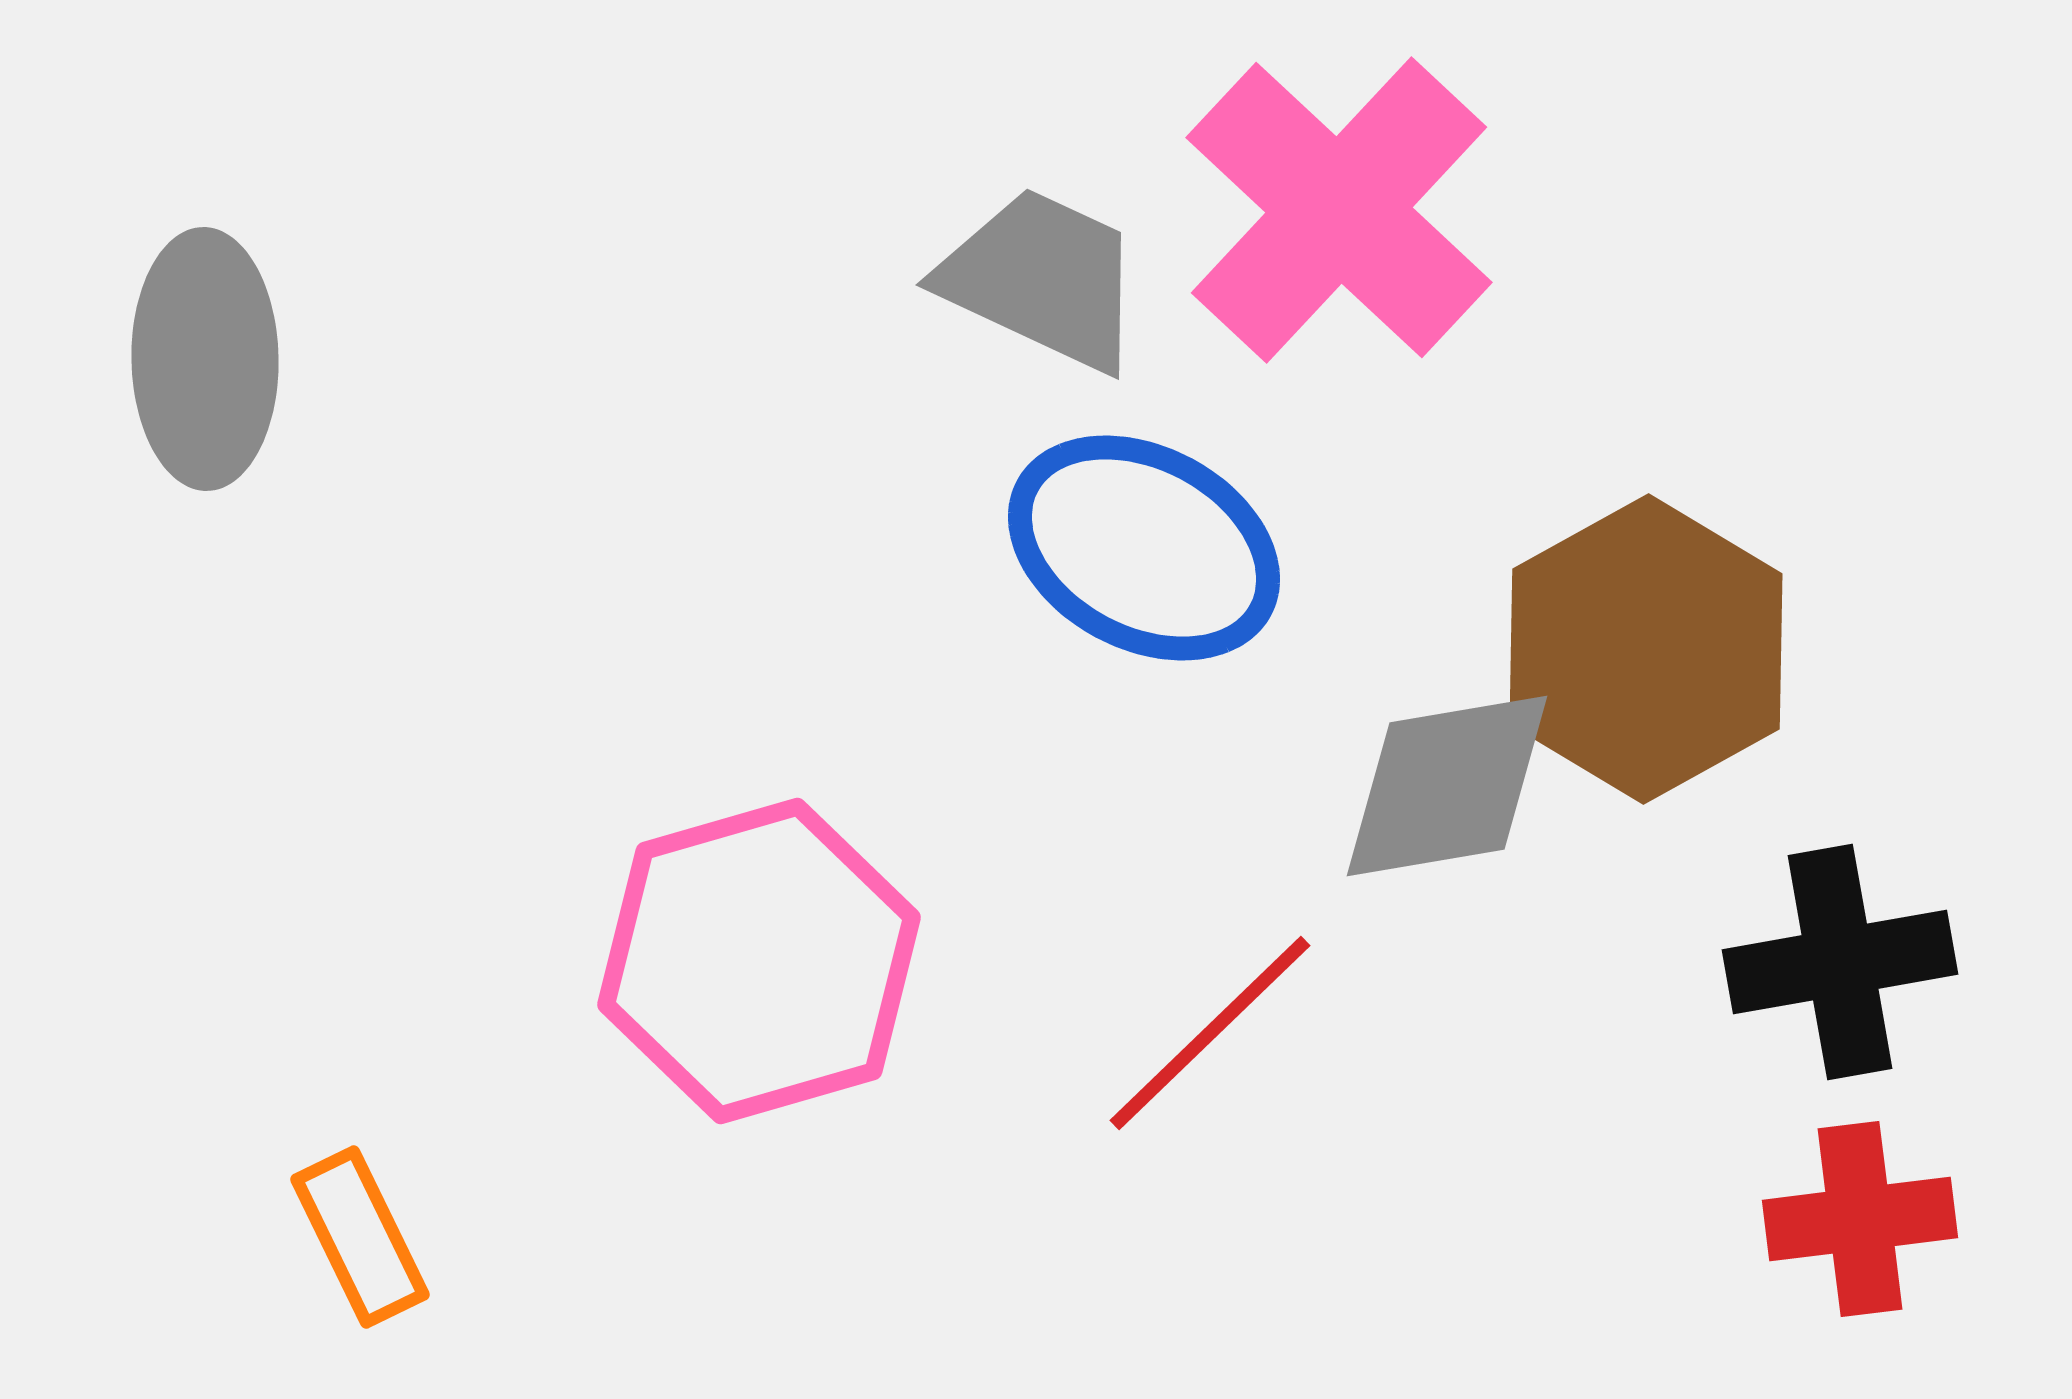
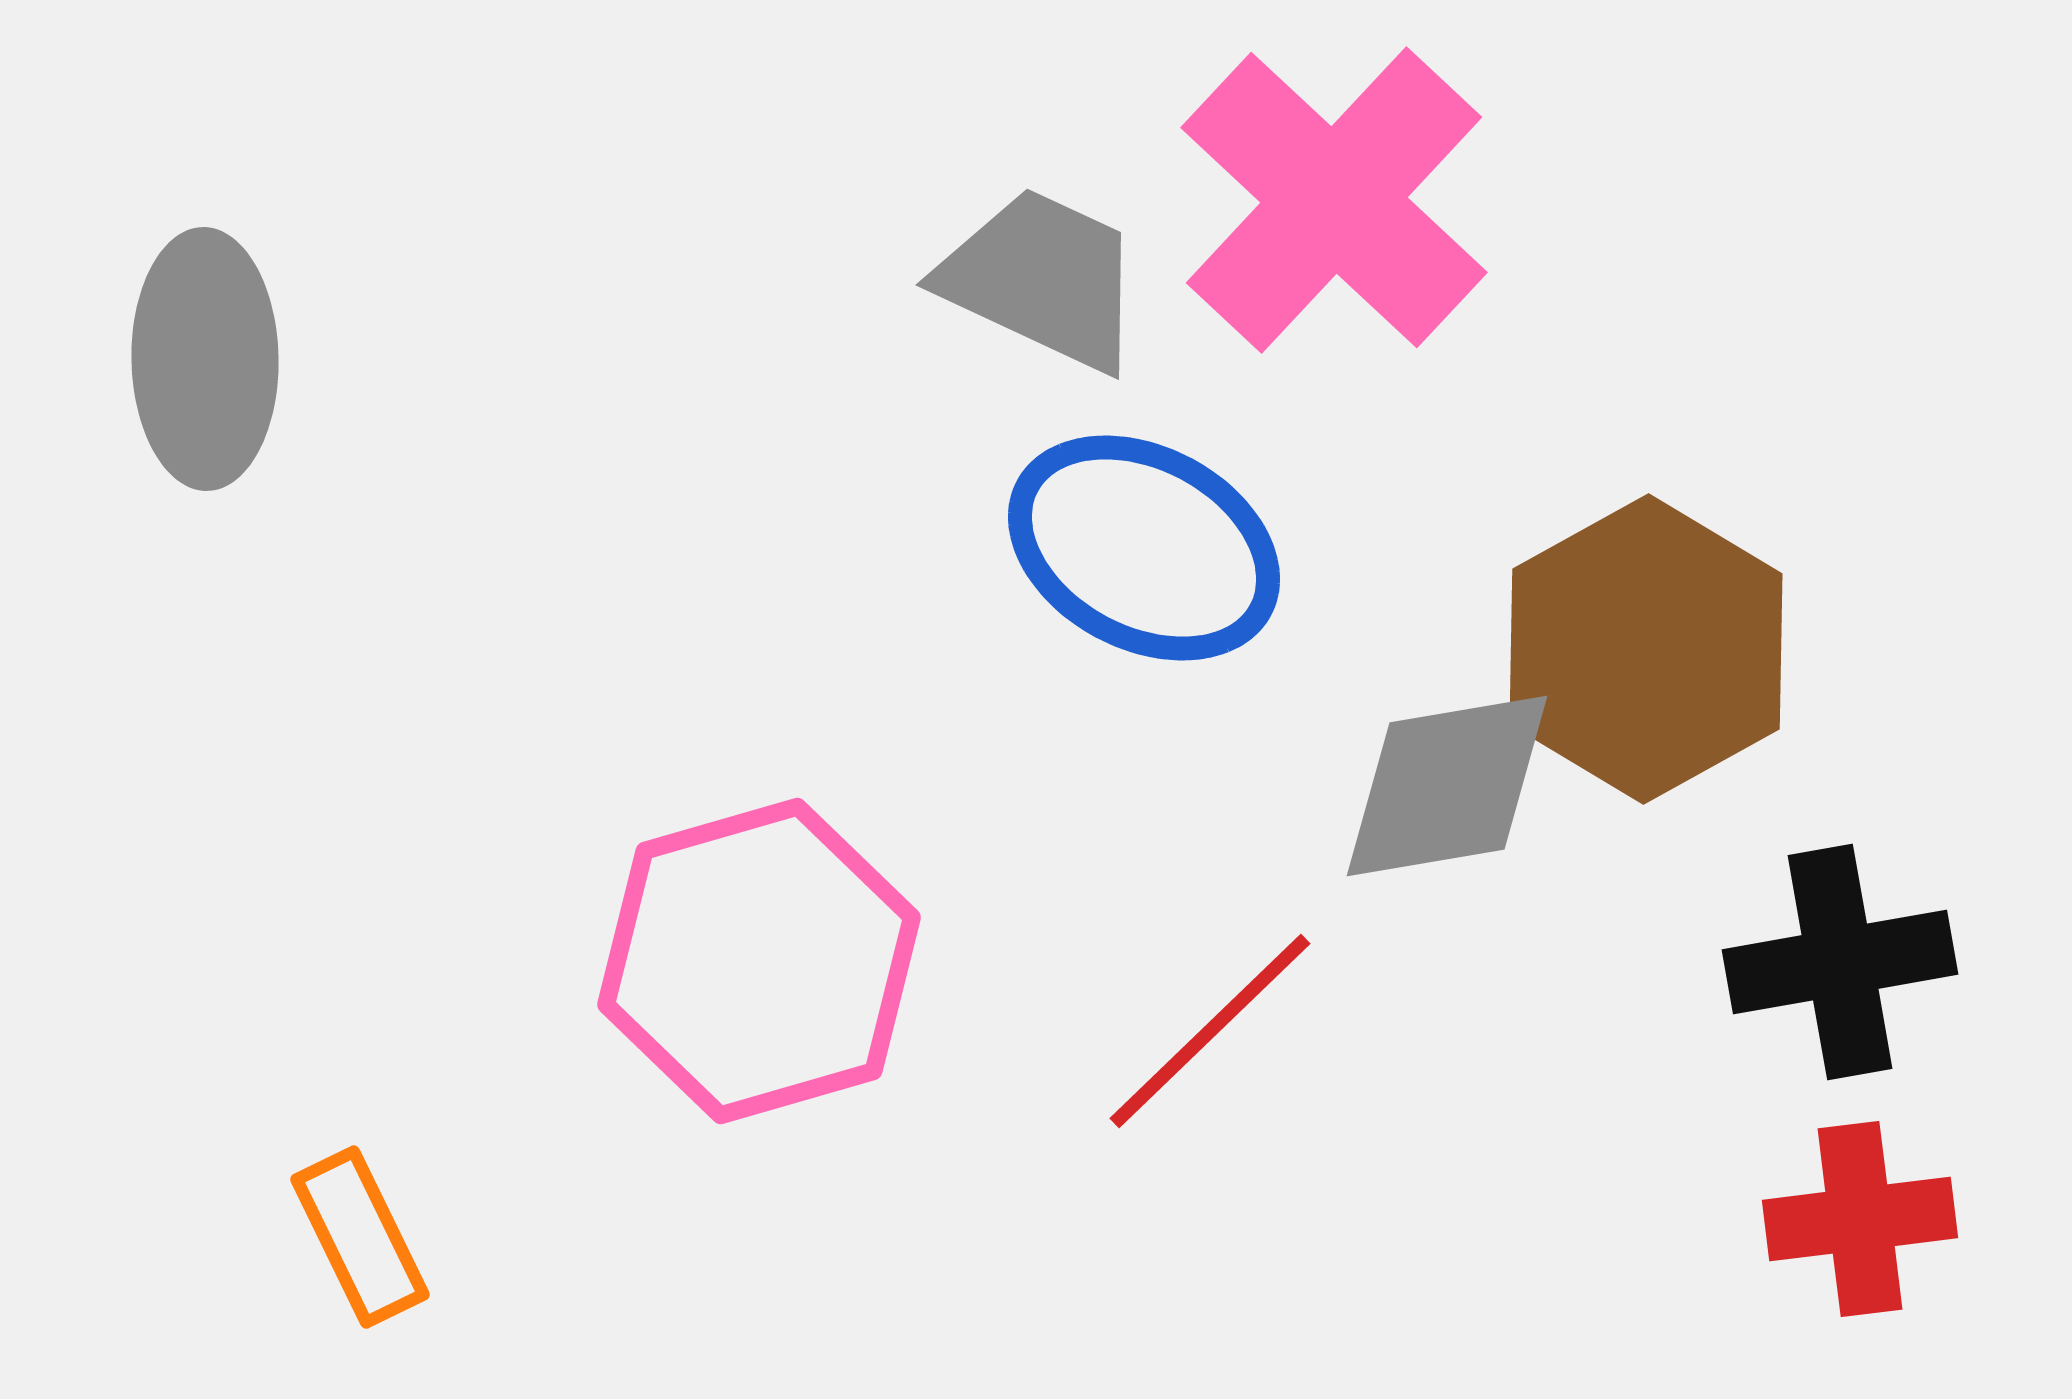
pink cross: moved 5 px left, 10 px up
red line: moved 2 px up
